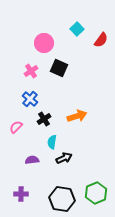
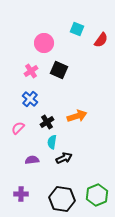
cyan square: rotated 24 degrees counterclockwise
black square: moved 2 px down
black cross: moved 3 px right, 3 px down
pink semicircle: moved 2 px right, 1 px down
green hexagon: moved 1 px right, 2 px down
